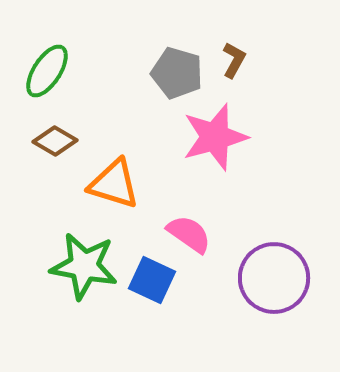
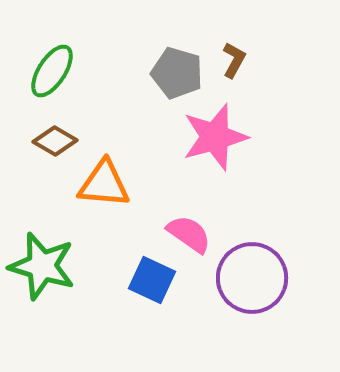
green ellipse: moved 5 px right
orange triangle: moved 10 px left; rotated 12 degrees counterclockwise
green star: moved 42 px left; rotated 6 degrees clockwise
purple circle: moved 22 px left
